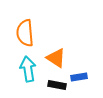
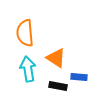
blue rectangle: rotated 14 degrees clockwise
black rectangle: moved 1 px right, 1 px down
